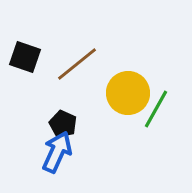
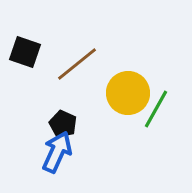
black square: moved 5 px up
